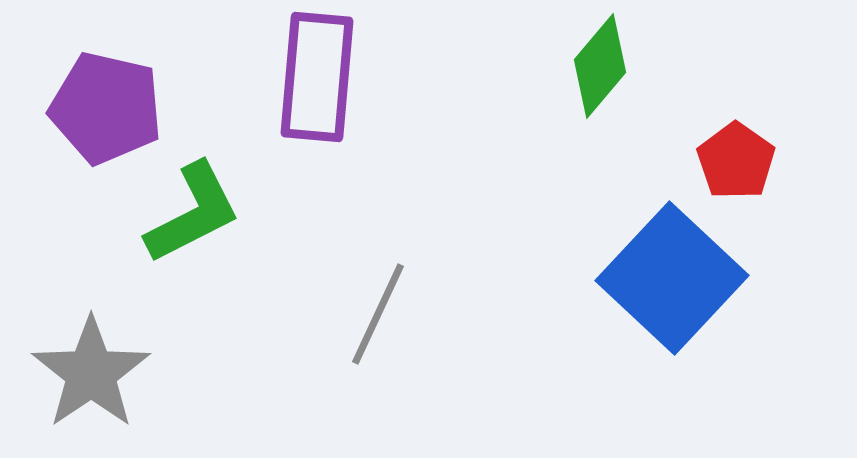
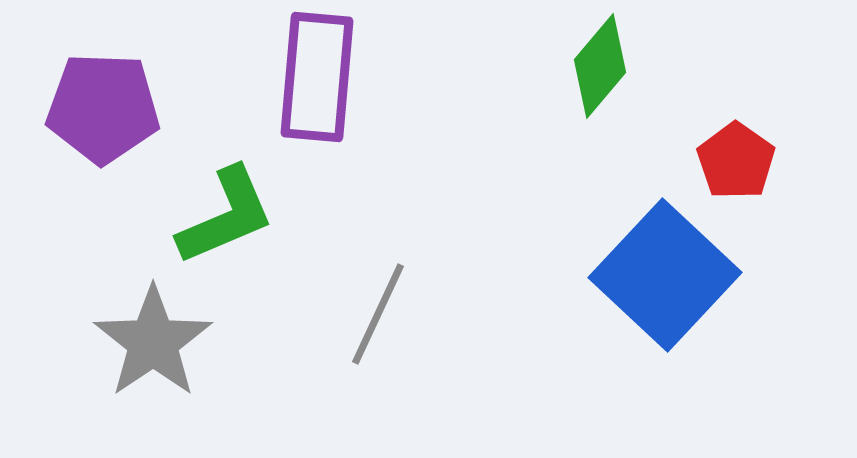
purple pentagon: moved 3 px left; rotated 11 degrees counterclockwise
green L-shape: moved 33 px right, 3 px down; rotated 4 degrees clockwise
blue square: moved 7 px left, 3 px up
gray star: moved 62 px right, 31 px up
